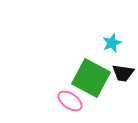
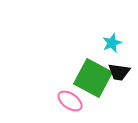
black trapezoid: moved 4 px left, 1 px up
green square: moved 2 px right
